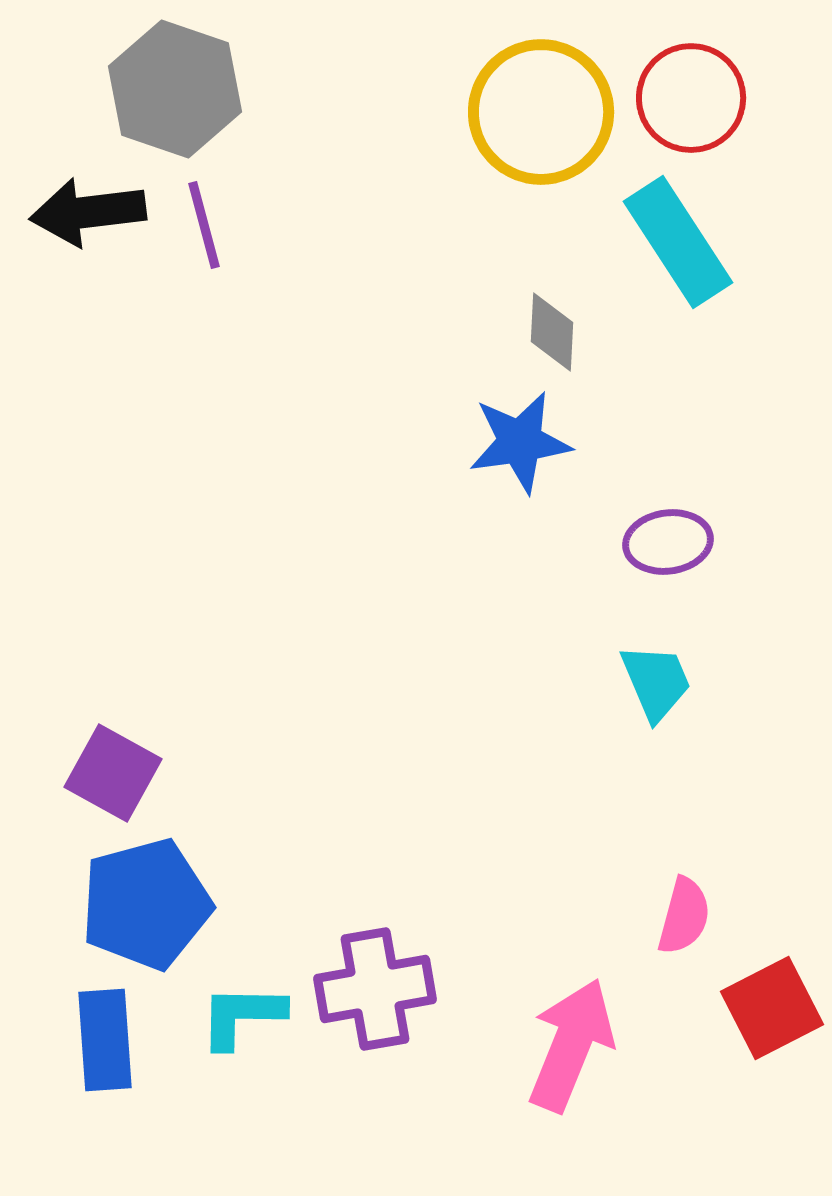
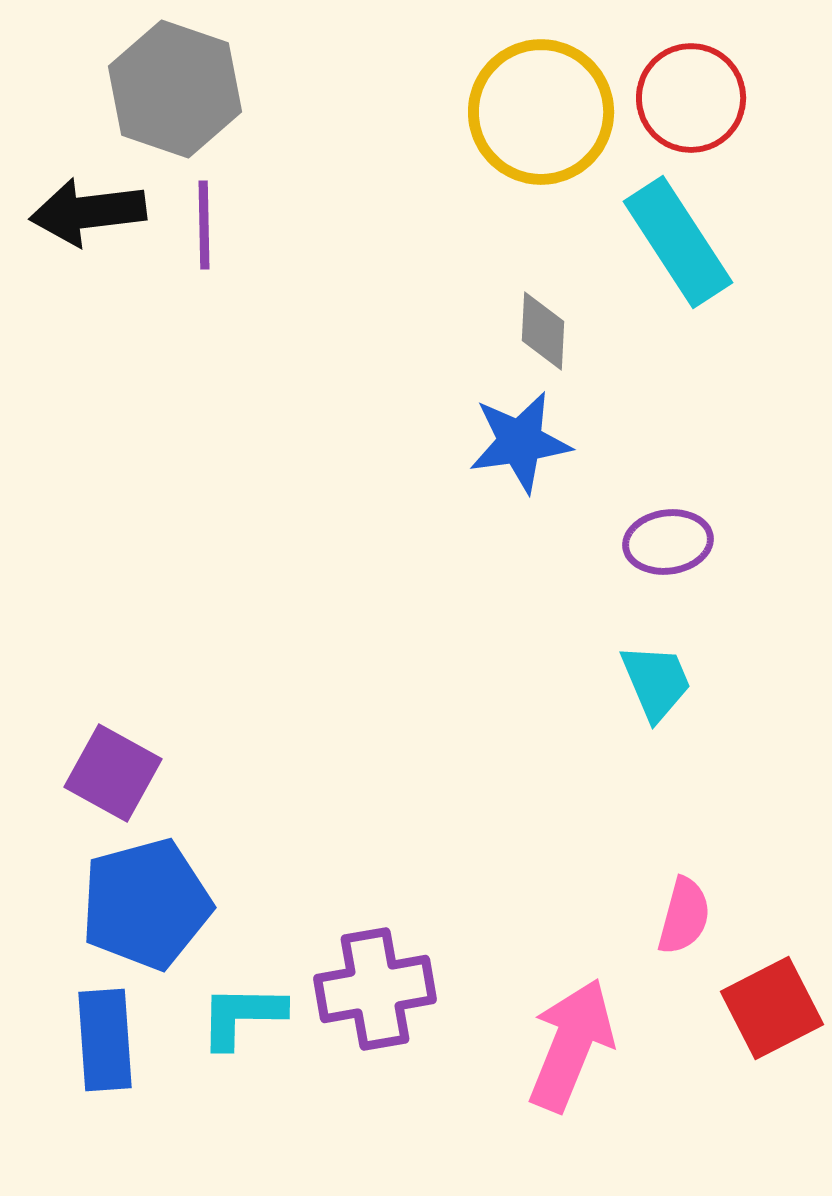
purple line: rotated 14 degrees clockwise
gray diamond: moved 9 px left, 1 px up
